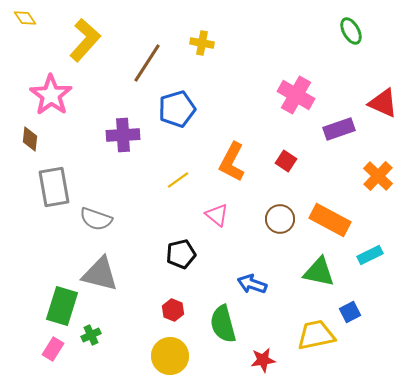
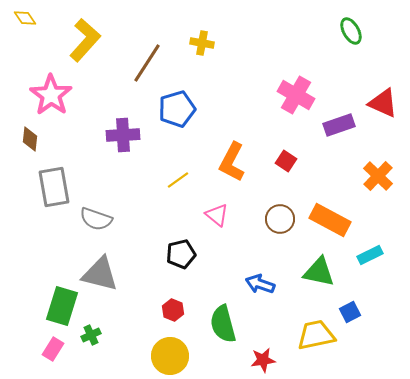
purple rectangle: moved 4 px up
blue arrow: moved 8 px right
